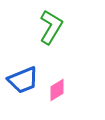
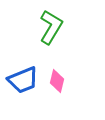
pink diamond: moved 9 px up; rotated 45 degrees counterclockwise
